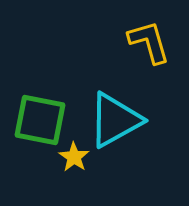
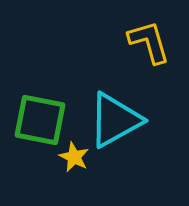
yellow star: rotated 8 degrees counterclockwise
